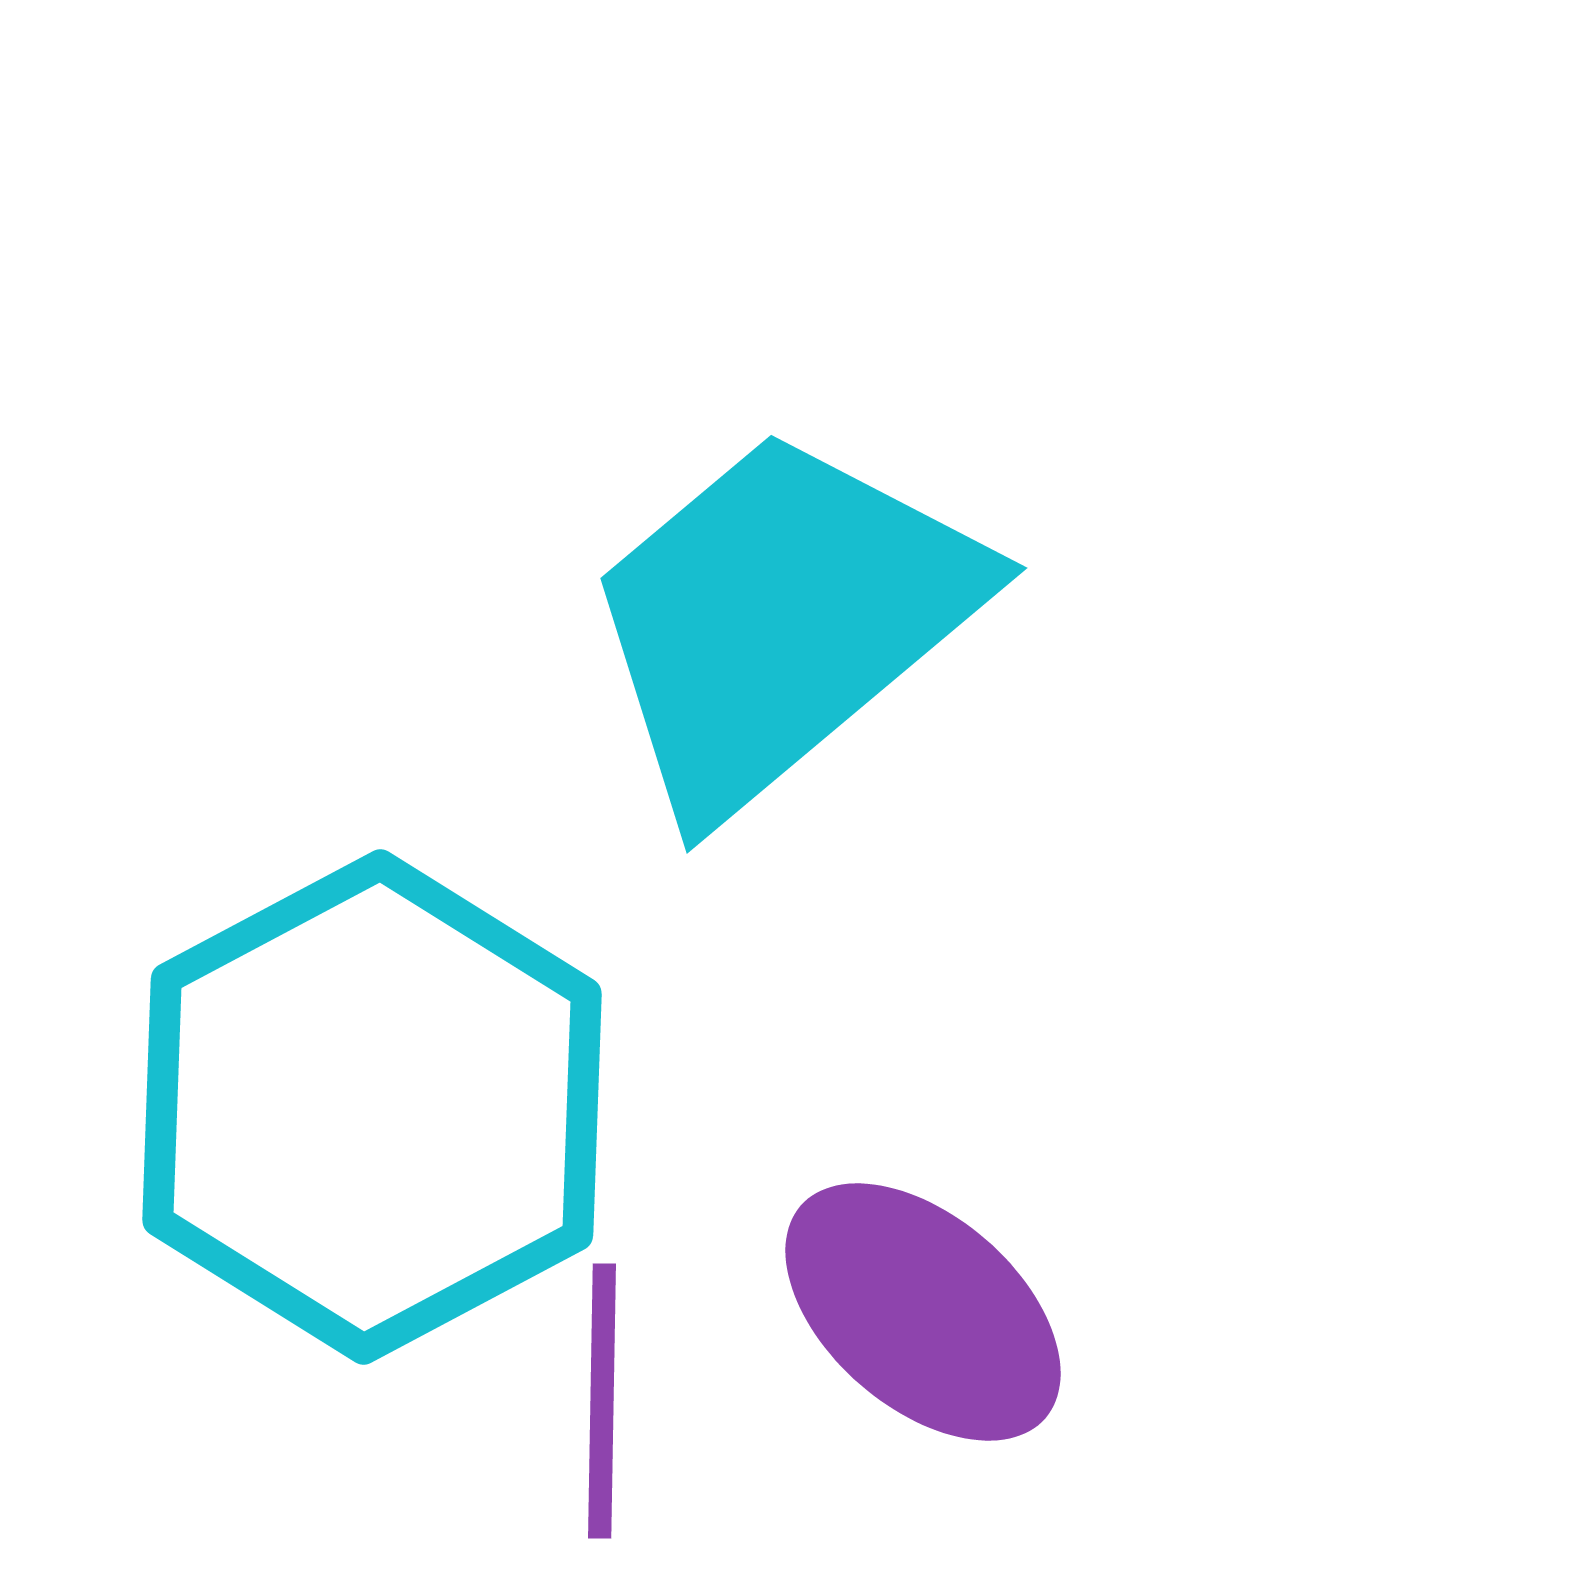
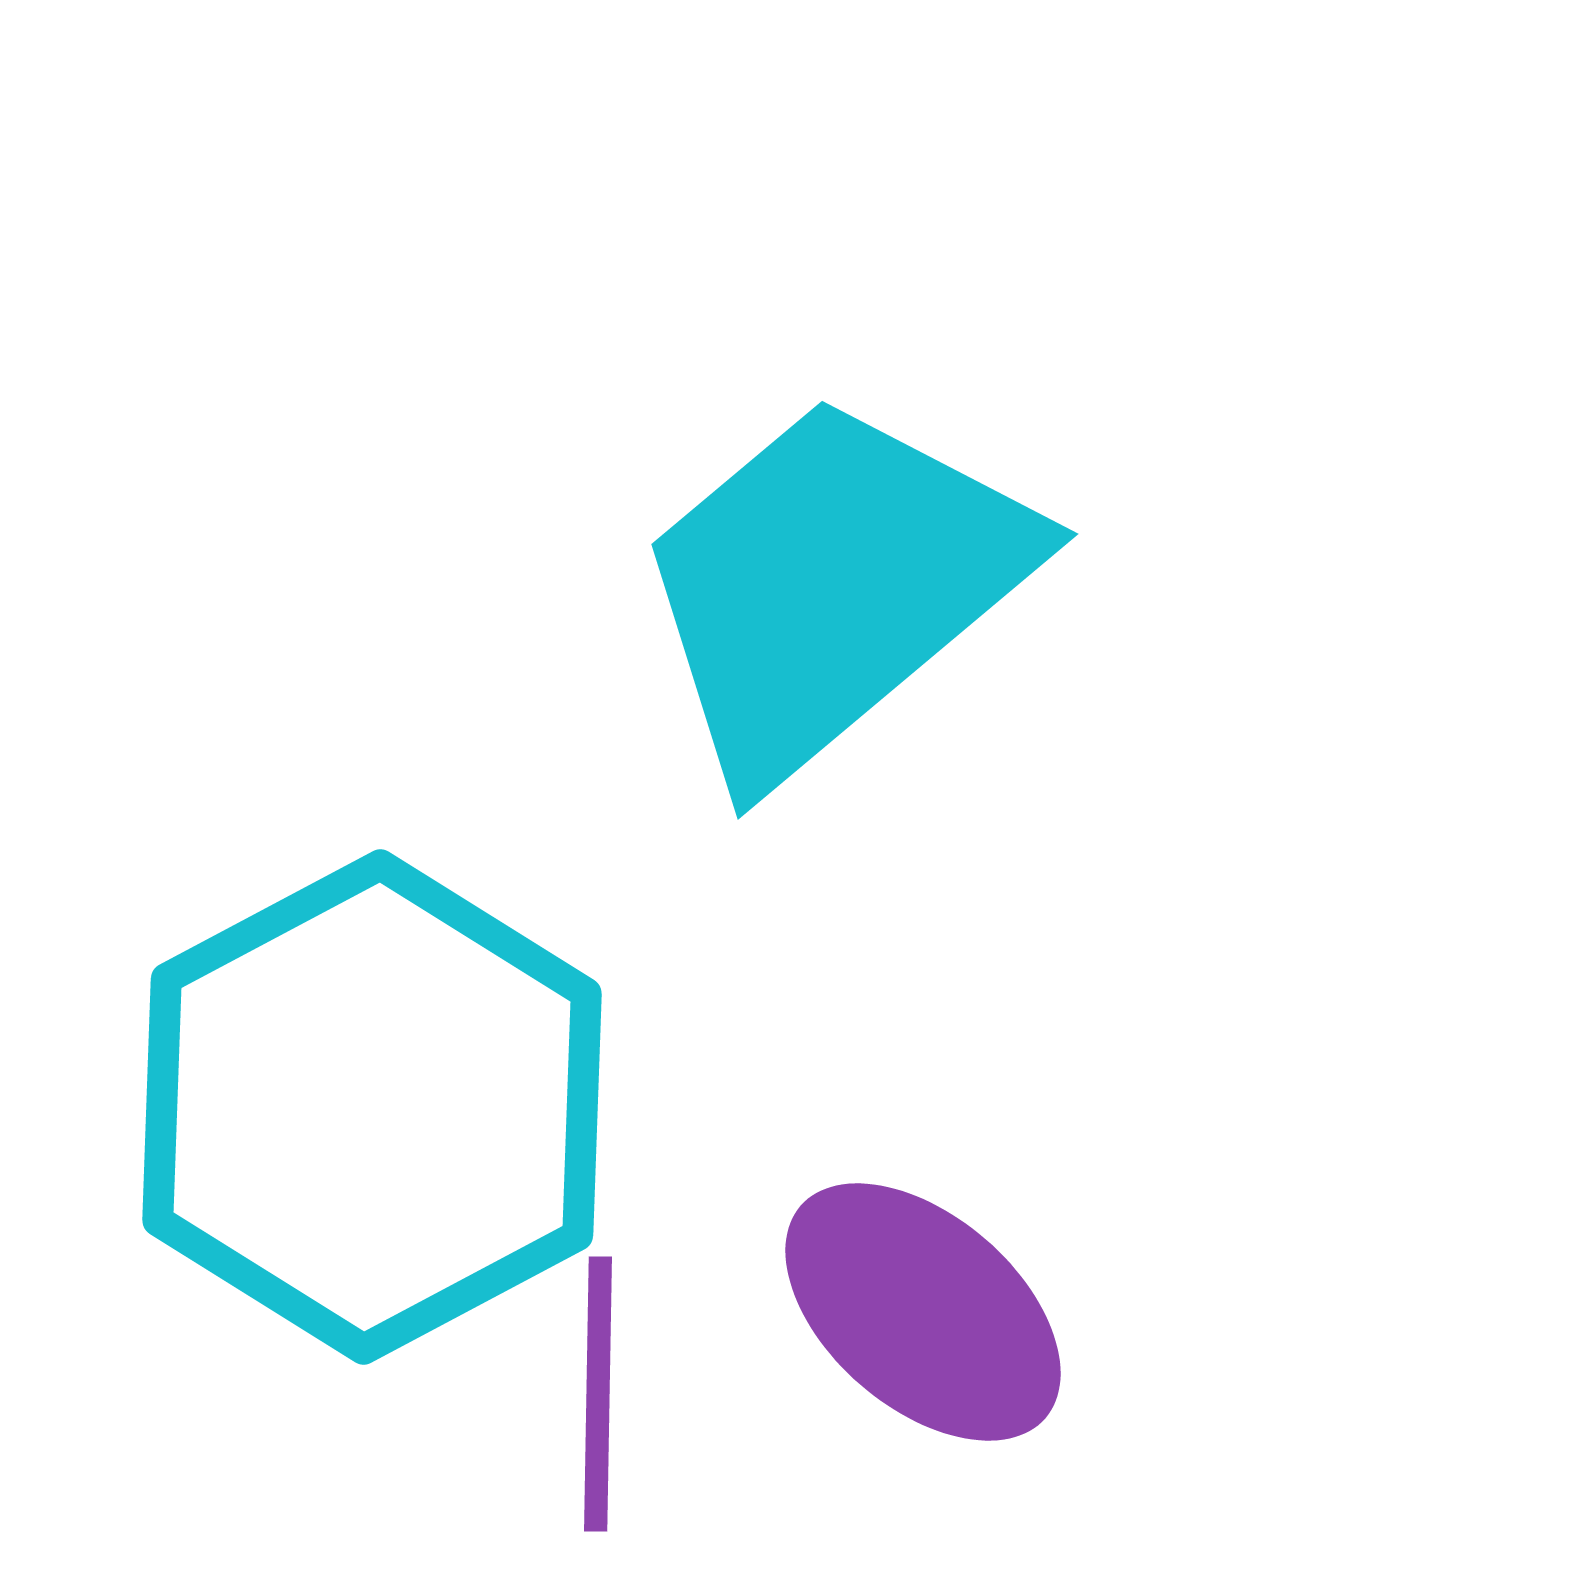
cyan trapezoid: moved 51 px right, 34 px up
purple line: moved 4 px left, 7 px up
